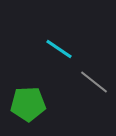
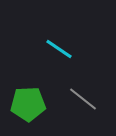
gray line: moved 11 px left, 17 px down
